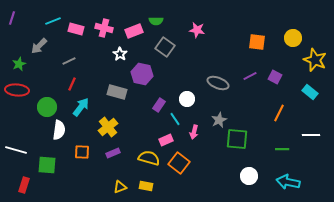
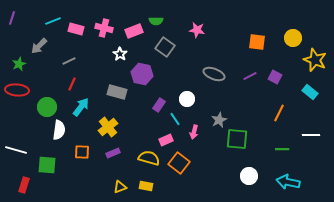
gray ellipse at (218, 83): moved 4 px left, 9 px up
